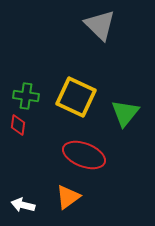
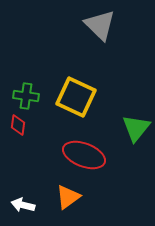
green triangle: moved 11 px right, 15 px down
